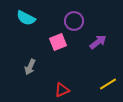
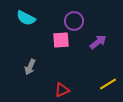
pink square: moved 3 px right, 2 px up; rotated 18 degrees clockwise
